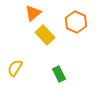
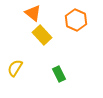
orange triangle: rotated 42 degrees counterclockwise
orange hexagon: moved 2 px up
yellow rectangle: moved 3 px left
